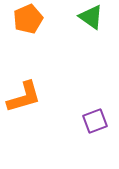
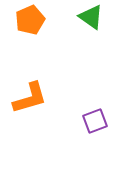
orange pentagon: moved 2 px right, 1 px down
orange L-shape: moved 6 px right, 1 px down
